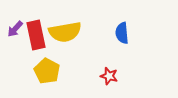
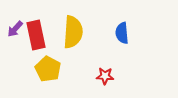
yellow semicircle: moved 8 px right; rotated 76 degrees counterclockwise
yellow pentagon: moved 1 px right, 2 px up
red star: moved 4 px left; rotated 12 degrees counterclockwise
